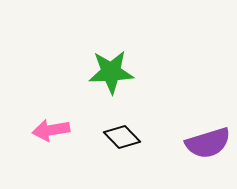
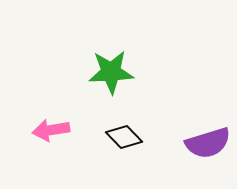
black diamond: moved 2 px right
